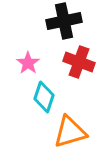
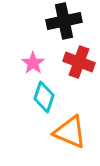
pink star: moved 5 px right
orange triangle: rotated 39 degrees clockwise
